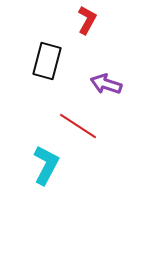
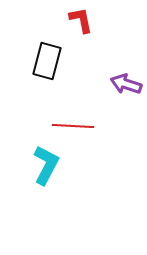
red L-shape: moved 6 px left; rotated 40 degrees counterclockwise
purple arrow: moved 20 px right
red line: moved 5 px left; rotated 30 degrees counterclockwise
